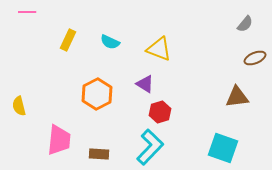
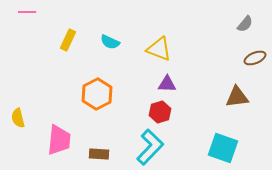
purple triangle: moved 22 px right; rotated 30 degrees counterclockwise
yellow semicircle: moved 1 px left, 12 px down
